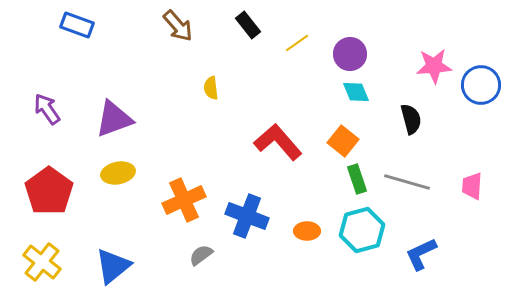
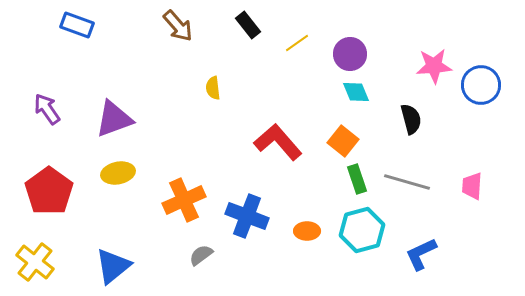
yellow semicircle: moved 2 px right
yellow cross: moved 7 px left
